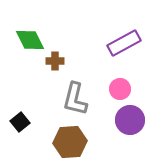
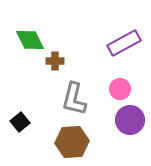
gray L-shape: moved 1 px left
brown hexagon: moved 2 px right
